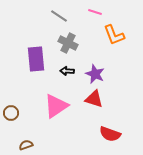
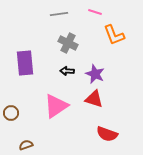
gray line: moved 2 px up; rotated 42 degrees counterclockwise
purple rectangle: moved 11 px left, 4 px down
red semicircle: moved 3 px left
